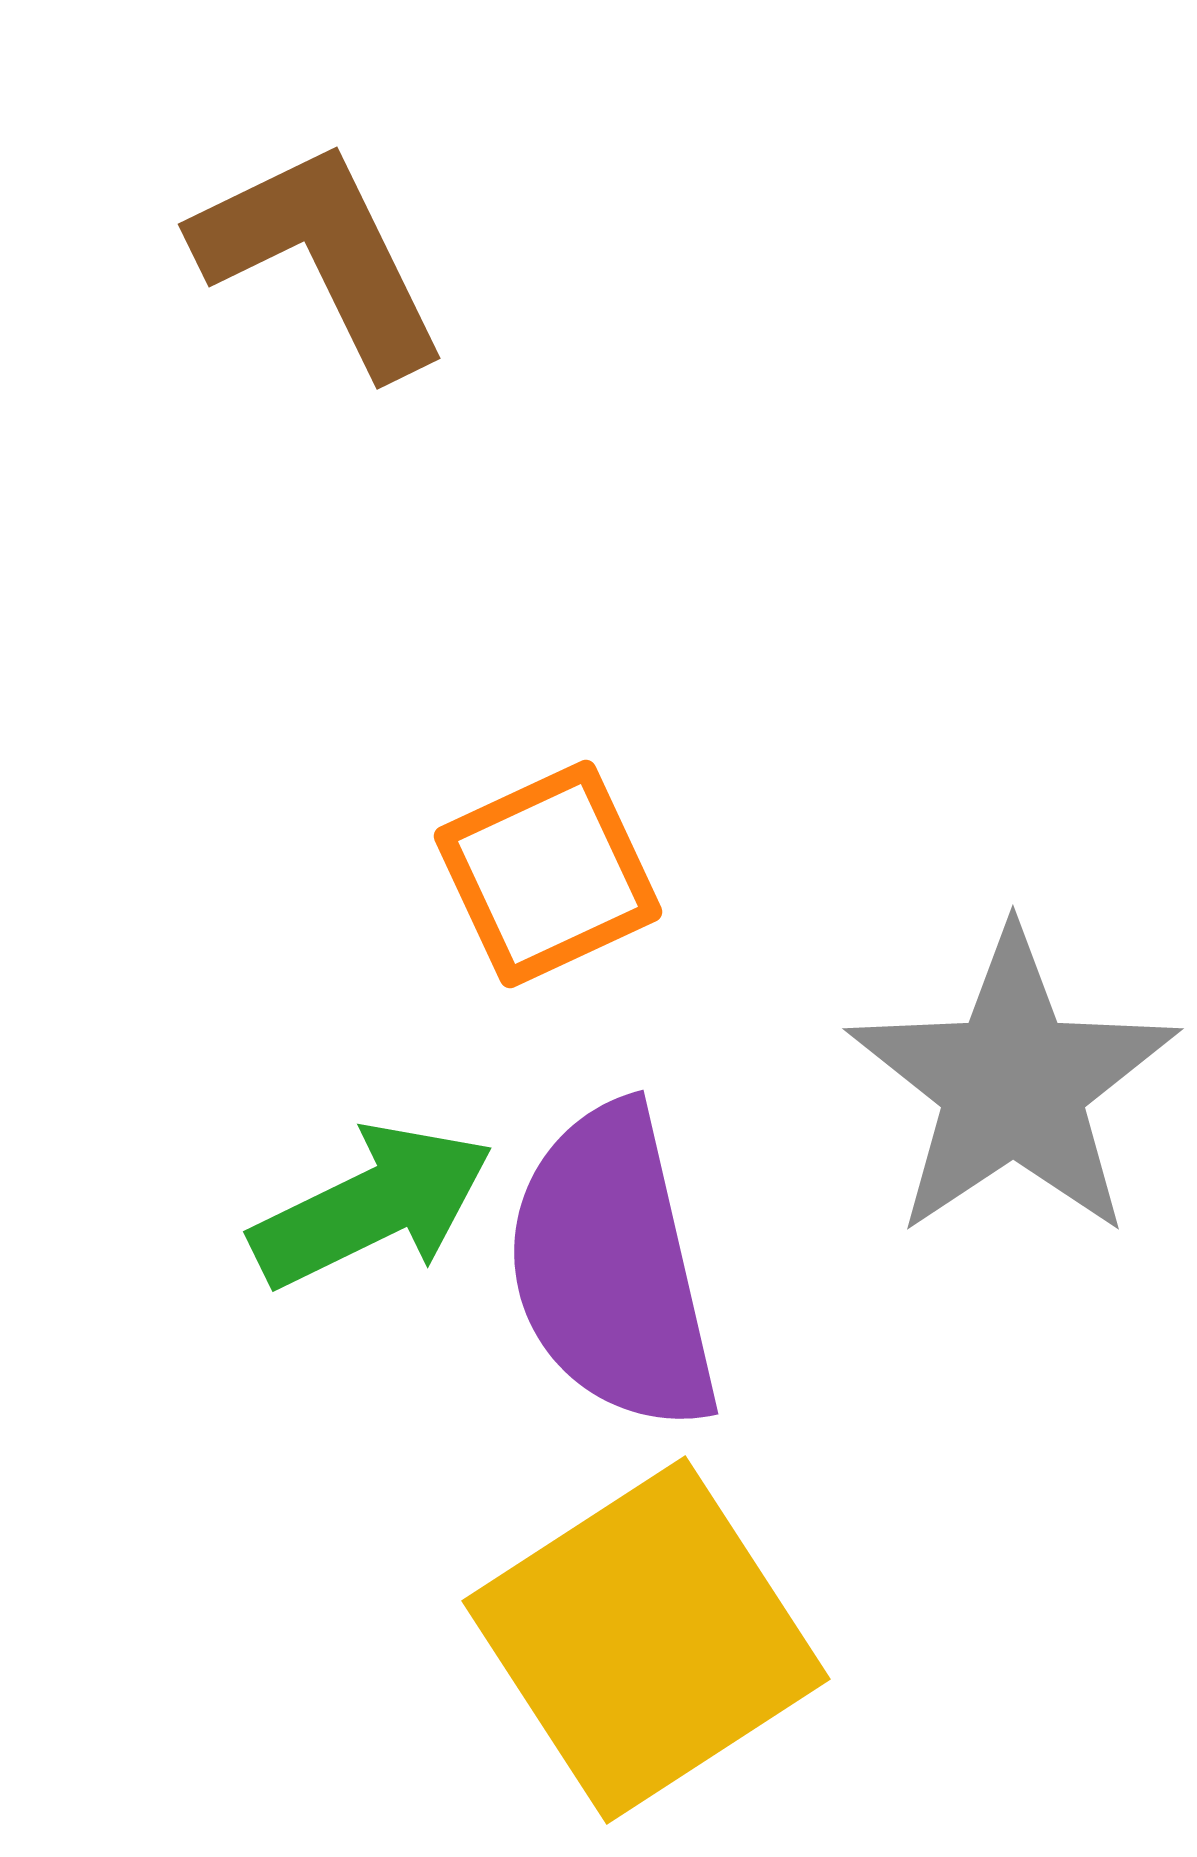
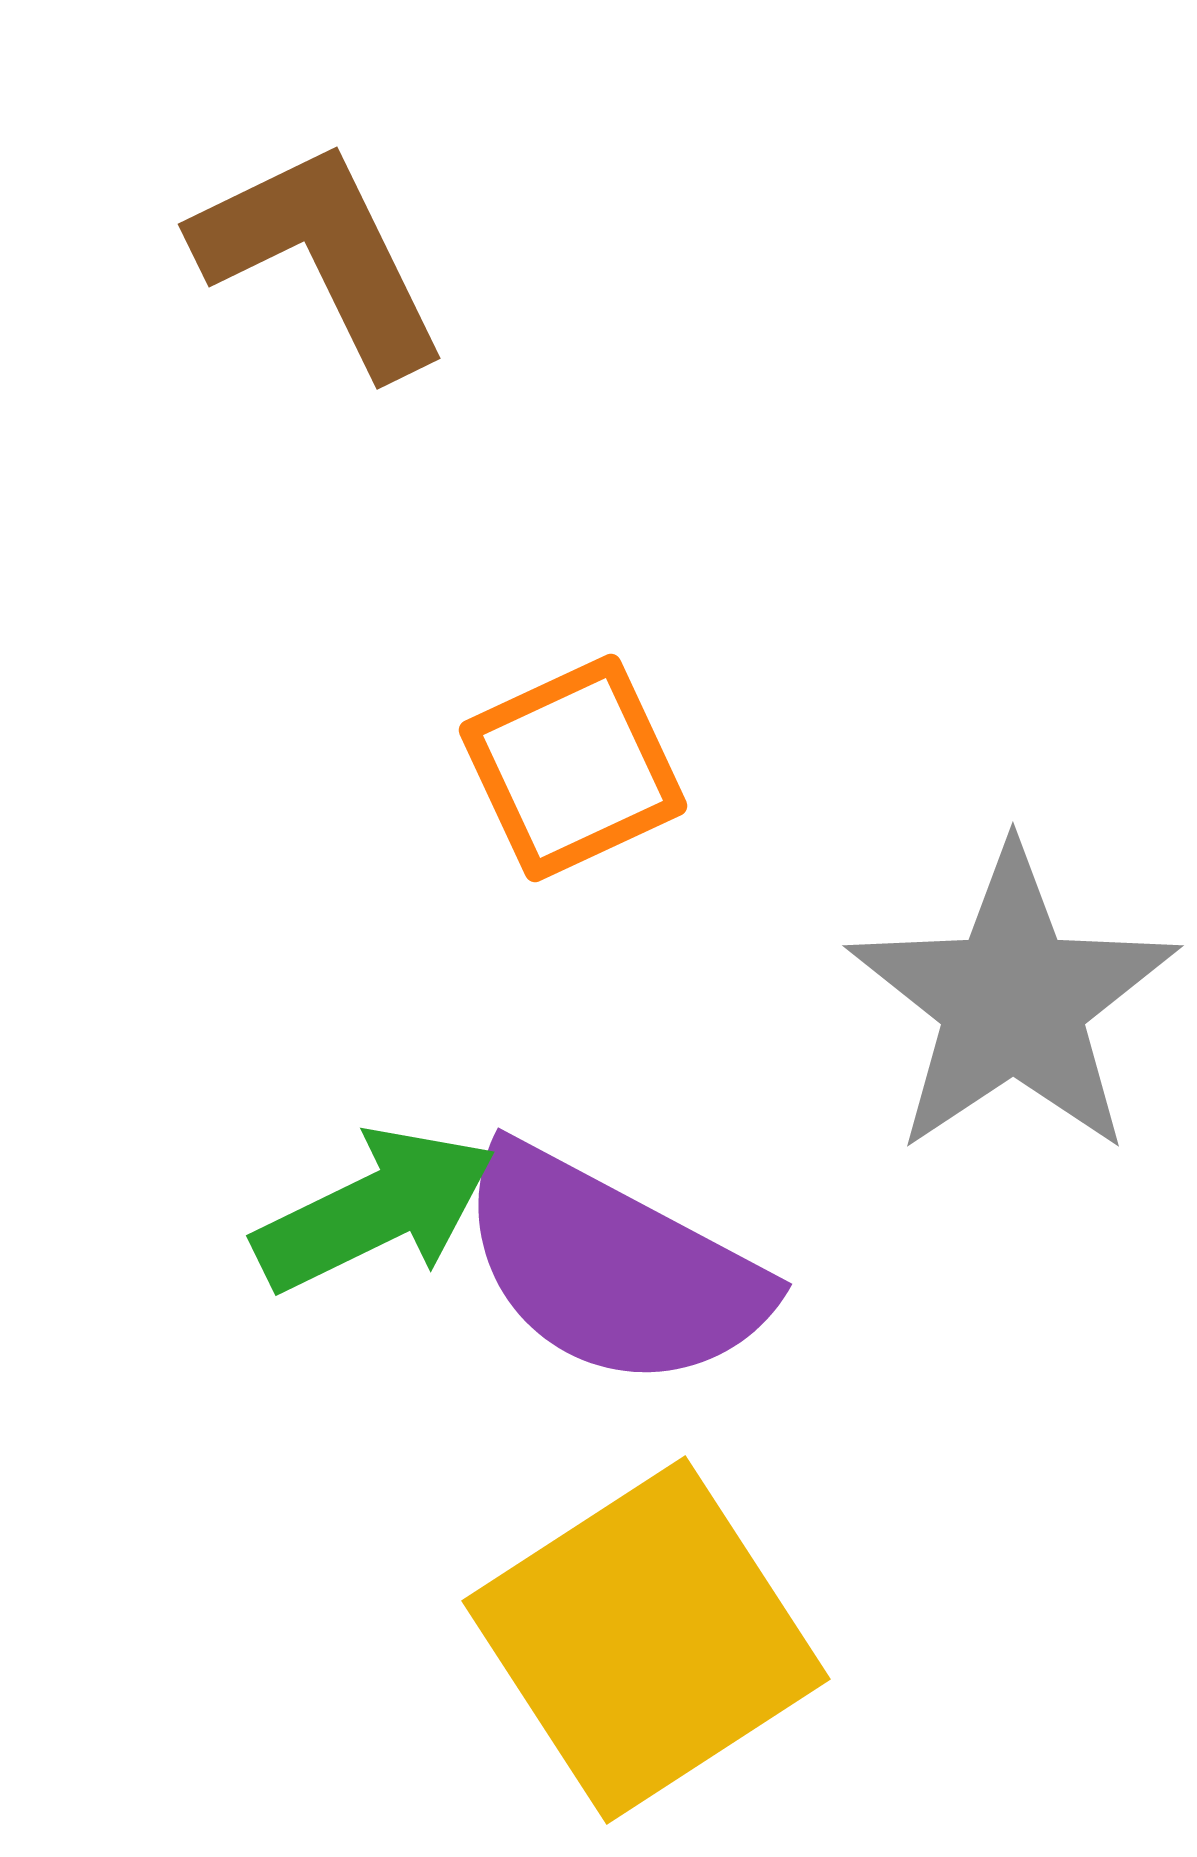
orange square: moved 25 px right, 106 px up
gray star: moved 83 px up
green arrow: moved 3 px right, 4 px down
purple semicircle: rotated 49 degrees counterclockwise
